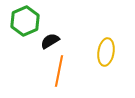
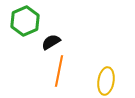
black semicircle: moved 1 px right, 1 px down
yellow ellipse: moved 29 px down
